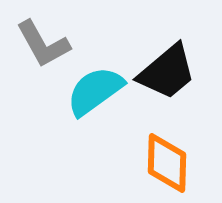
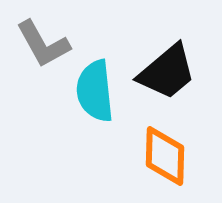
cyan semicircle: rotated 60 degrees counterclockwise
orange diamond: moved 2 px left, 7 px up
